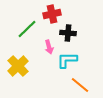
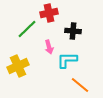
red cross: moved 3 px left, 1 px up
black cross: moved 5 px right, 2 px up
yellow cross: rotated 20 degrees clockwise
